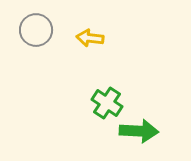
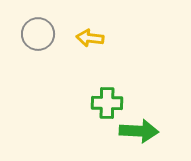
gray circle: moved 2 px right, 4 px down
green cross: rotated 32 degrees counterclockwise
